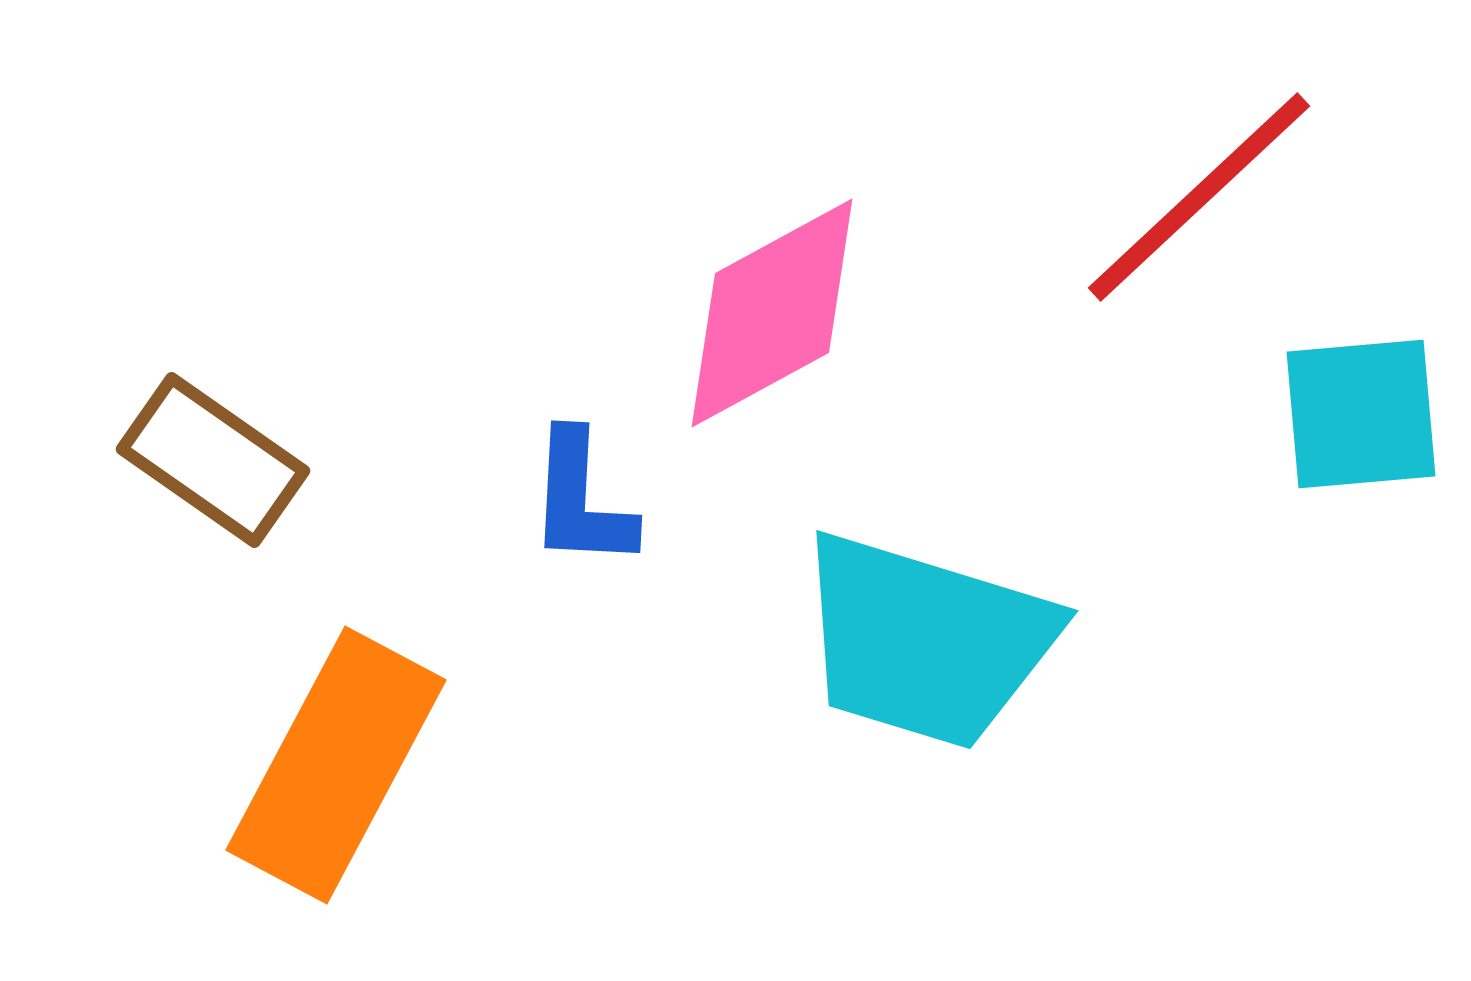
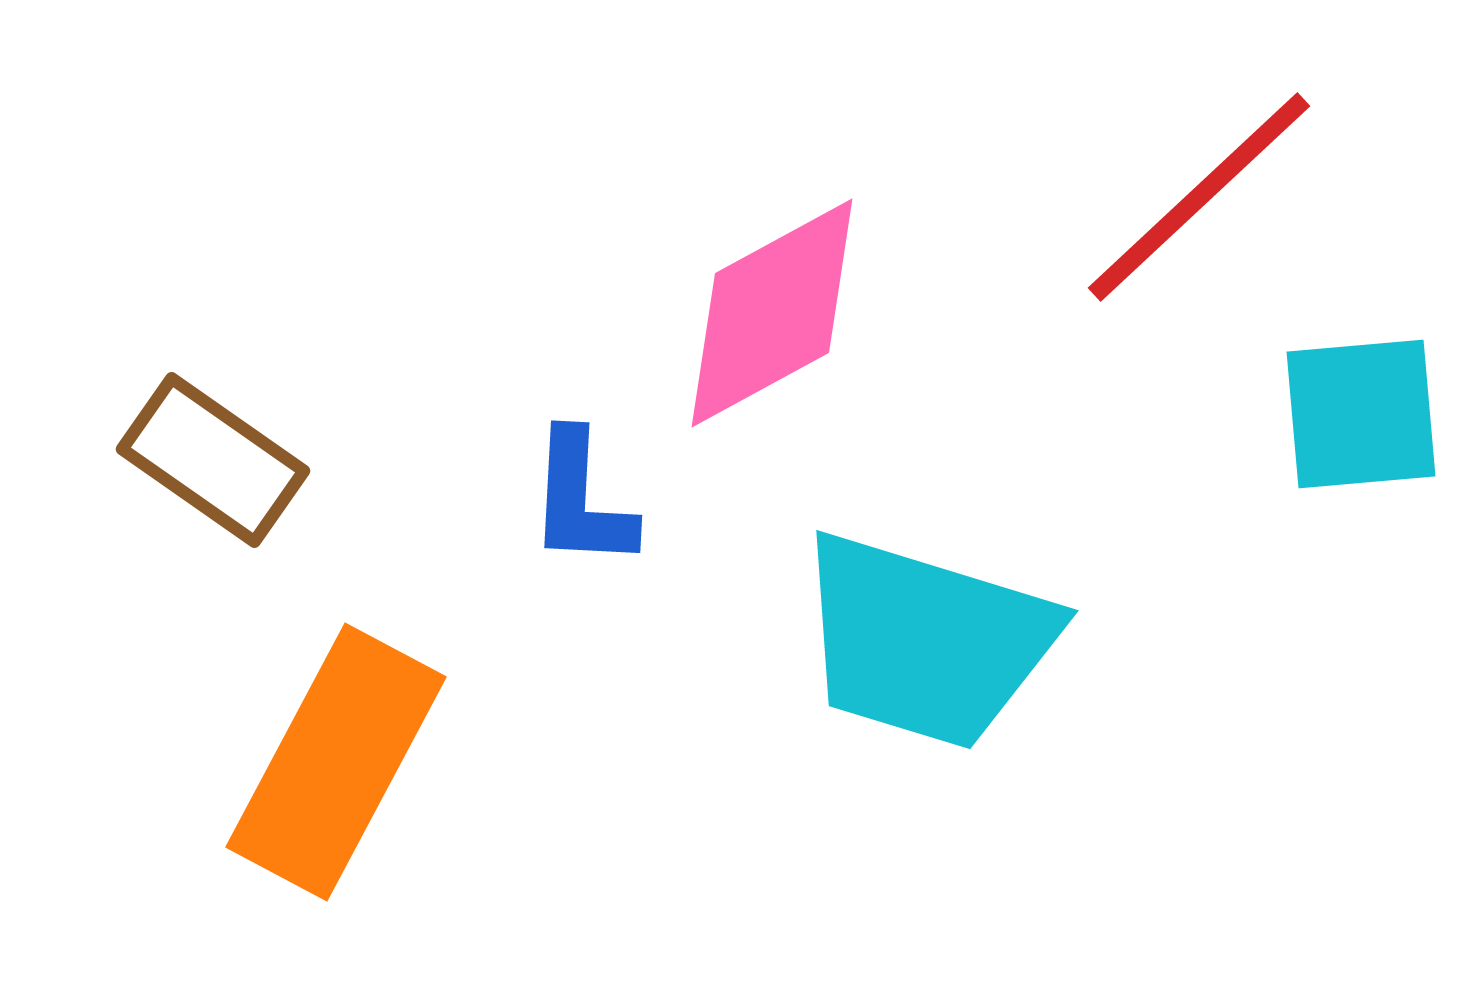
orange rectangle: moved 3 px up
